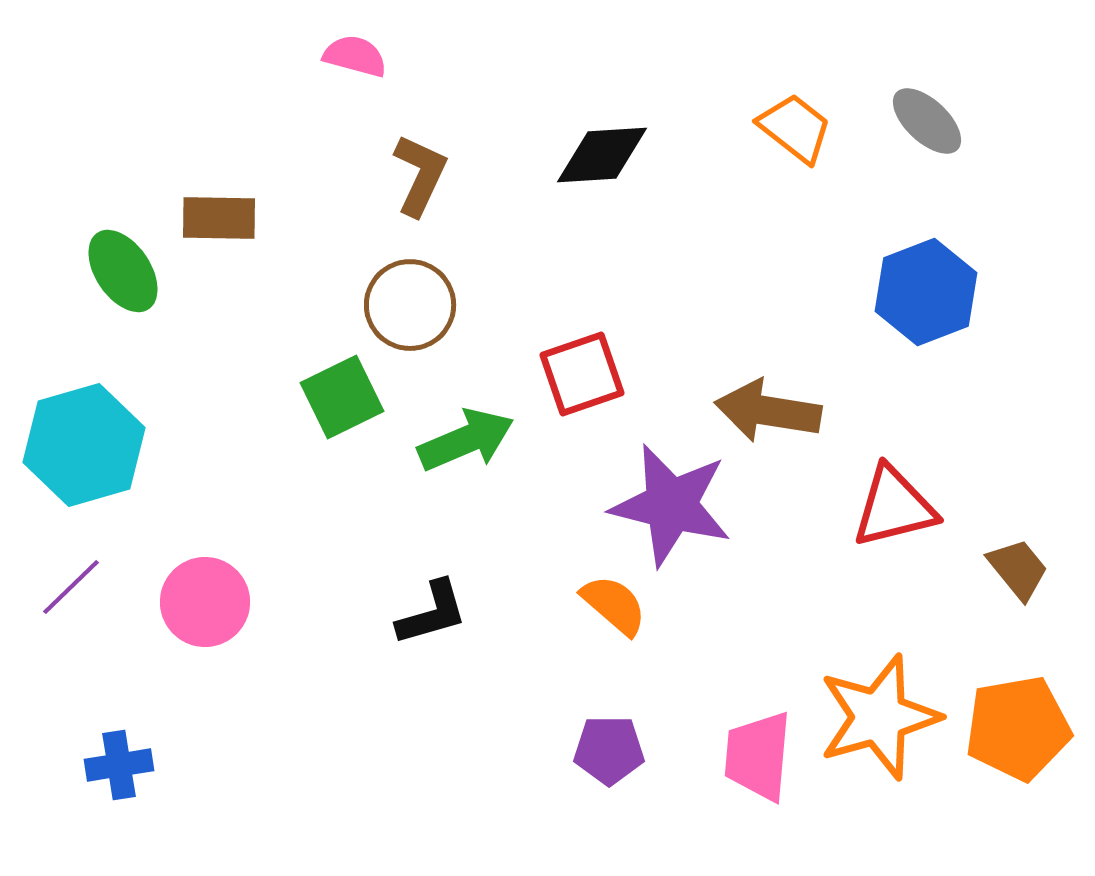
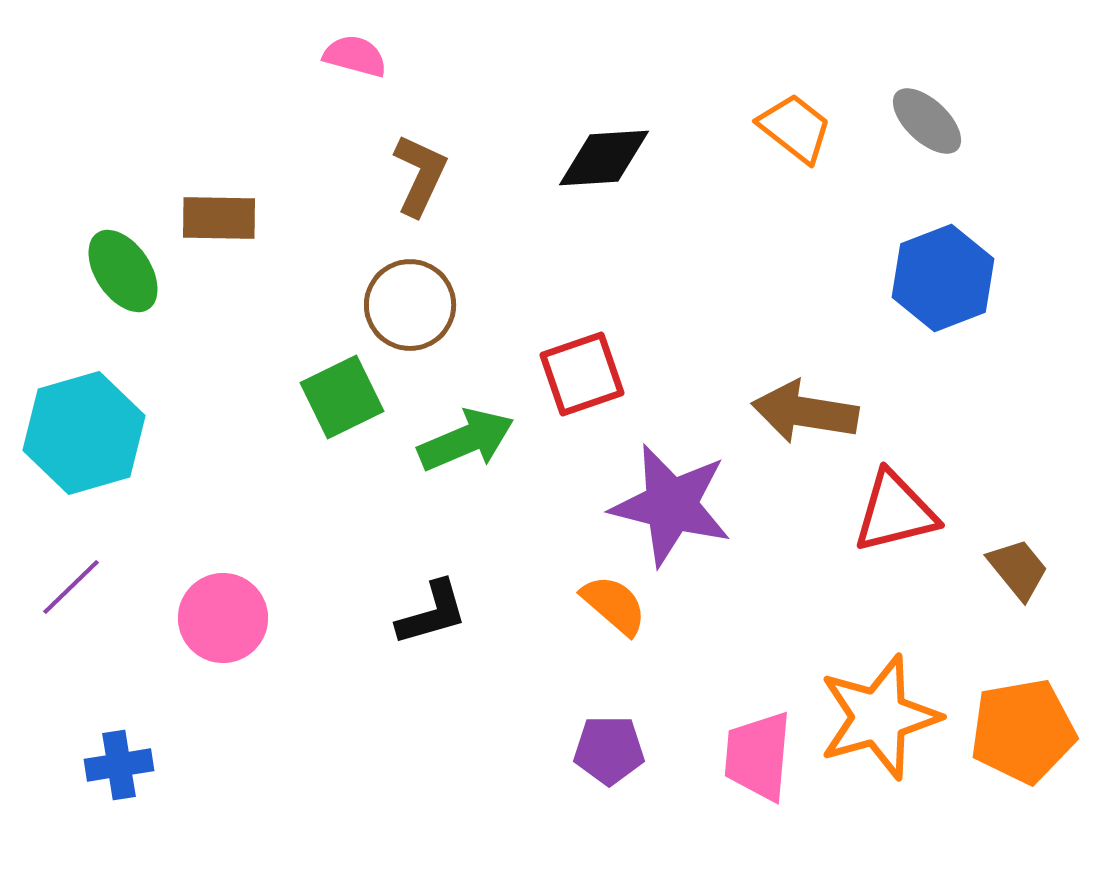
black diamond: moved 2 px right, 3 px down
blue hexagon: moved 17 px right, 14 px up
brown arrow: moved 37 px right, 1 px down
cyan hexagon: moved 12 px up
red triangle: moved 1 px right, 5 px down
pink circle: moved 18 px right, 16 px down
orange pentagon: moved 5 px right, 3 px down
